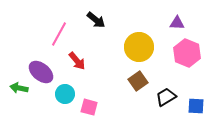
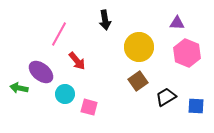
black arrow: moved 9 px right; rotated 42 degrees clockwise
